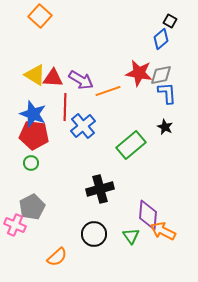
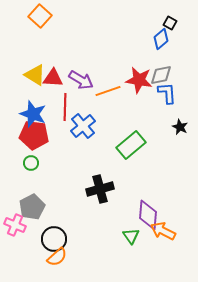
black square: moved 2 px down
red star: moved 7 px down
black star: moved 15 px right
black circle: moved 40 px left, 5 px down
